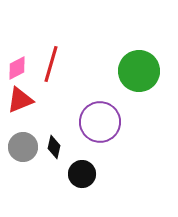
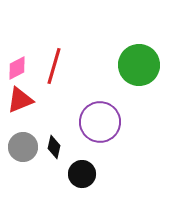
red line: moved 3 px right, 2 px down
green circle: moved 6 px up
